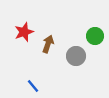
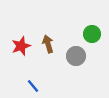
red star: moved 3 px left, 14 px down
green circle: moved 3 px left, 2 px up
brown arrow: rotated 36 degrees counterclockwise
